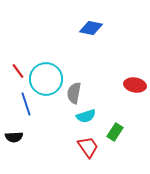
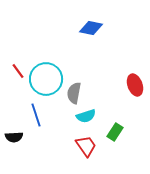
red ellipse: rotated 60 degrees clockwise
blue line: moved 10 px right, 11 px down
red trapezoid: moved 2 px left, 1 px up
